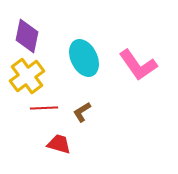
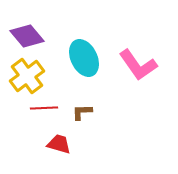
purple diamond: rotated 52 degrees counterclockwise
brown L-shape: rotated 30 degrees clockwise
